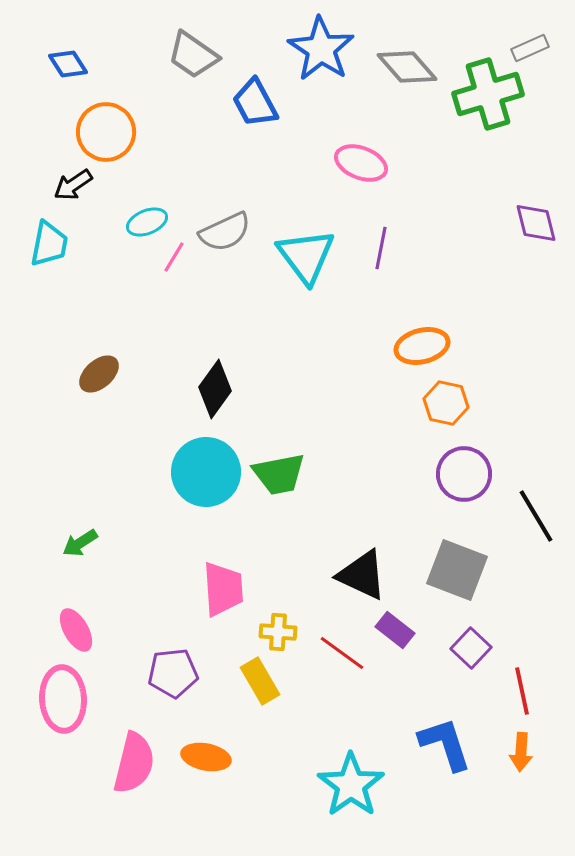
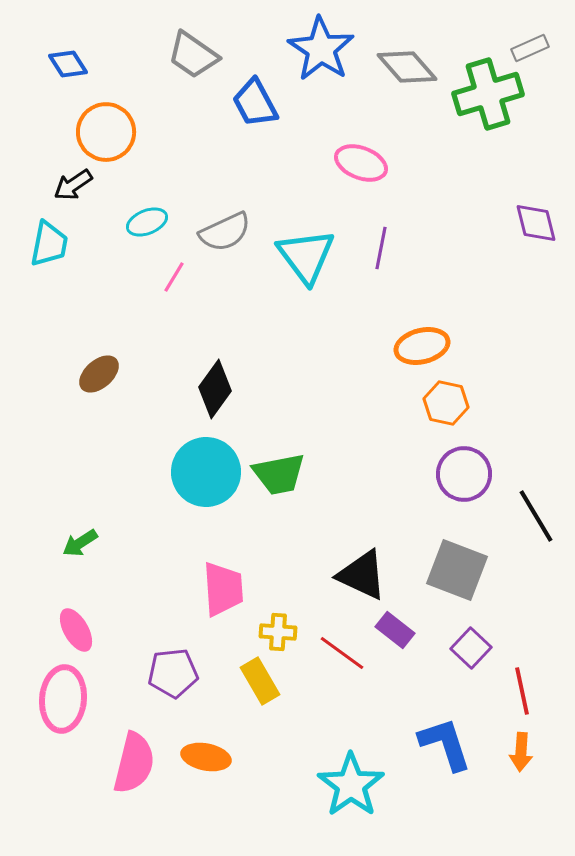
pink line at (174, 257): moved 20 px down
pink ellipse at (63, 699): rotated 8 degrees clockwise
